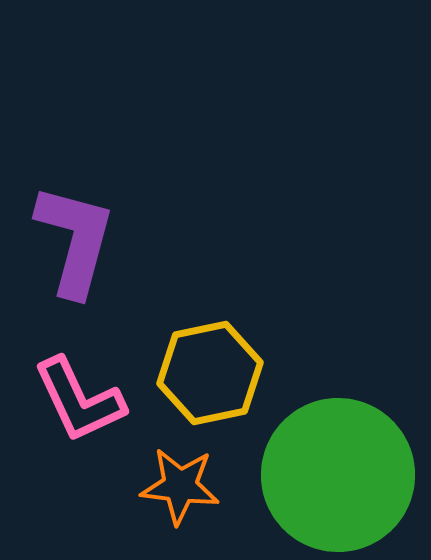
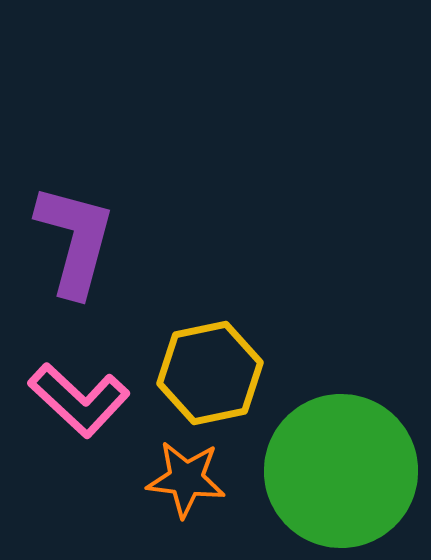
pink L-shape: rotated 22 degrees counterclockwise
green circle: moved 3 px right, 4 px up
orange star: moved 6 px right, 7 px up
